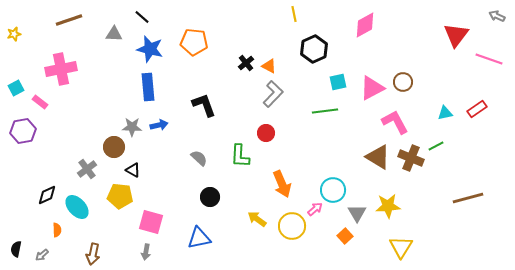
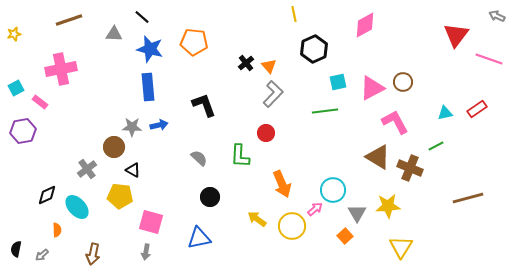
orange triangle at (269, 66): rotated 21 degrees clockwise
brown cross at (411, 158): moved 1 px left, 10 px down
